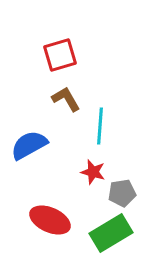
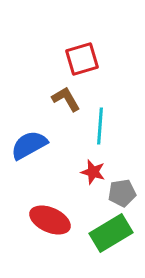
red square: moved 22 px right, 4 px down
